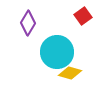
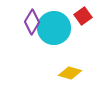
purple diamond: moved 4 px right, 1 px up
cyan circle: moved 3 px left, 24 px up
